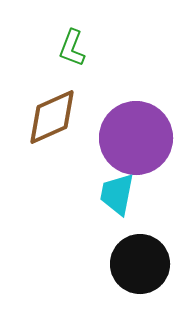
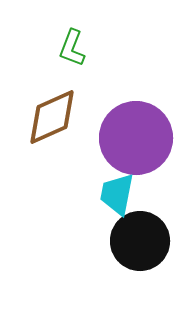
black circle: moved 23 px up
